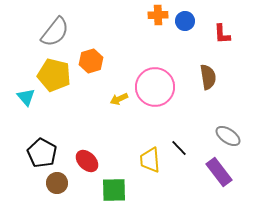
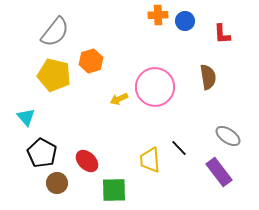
cyan triangle: moved 20 px down
